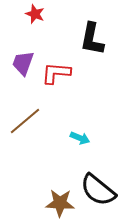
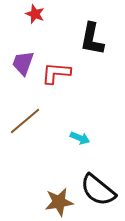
brown star: moved 1 px left, 1 px up; rotated 12 degrees counterclockwise
